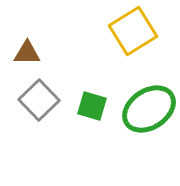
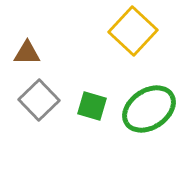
yellow square: rotated 15 degrees counterclockwise
